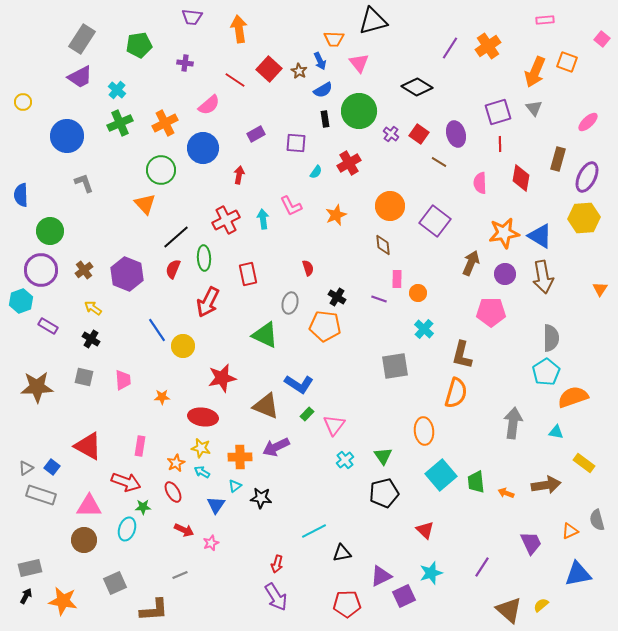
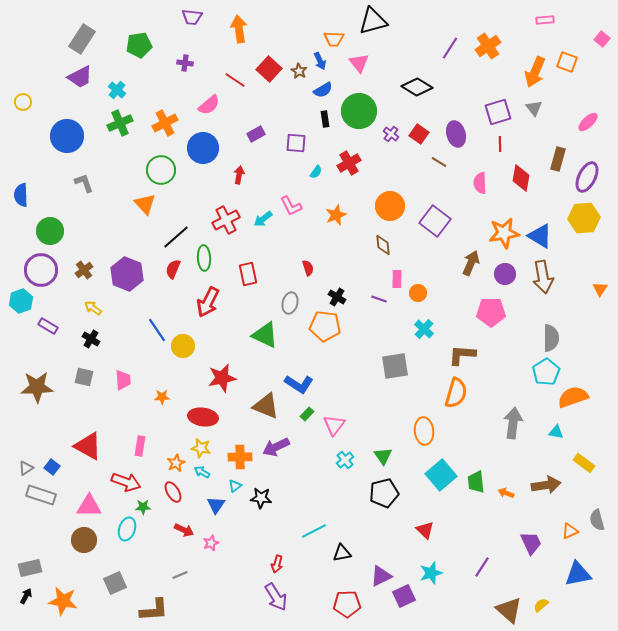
cyan arrow at (263, 219): rotated 120 degrees counterclockwise
brown L-shape at (462, 355): rotated 80 degrees clockwise
